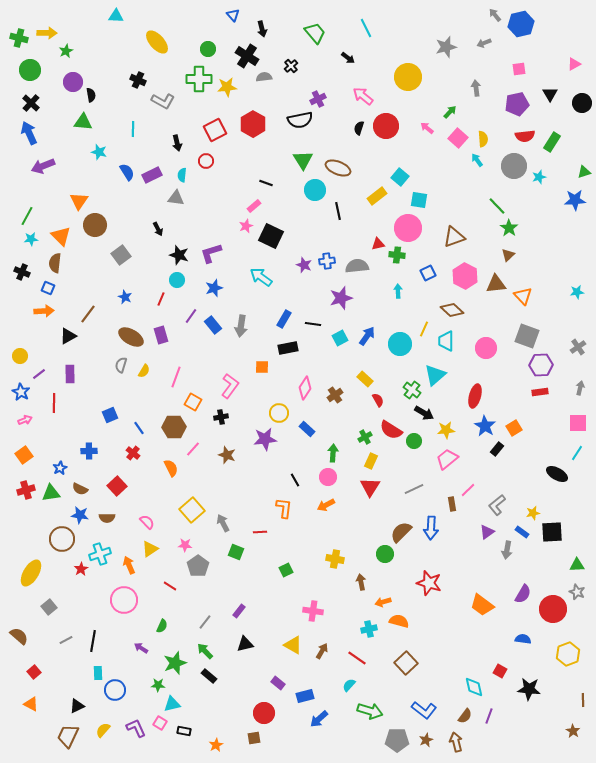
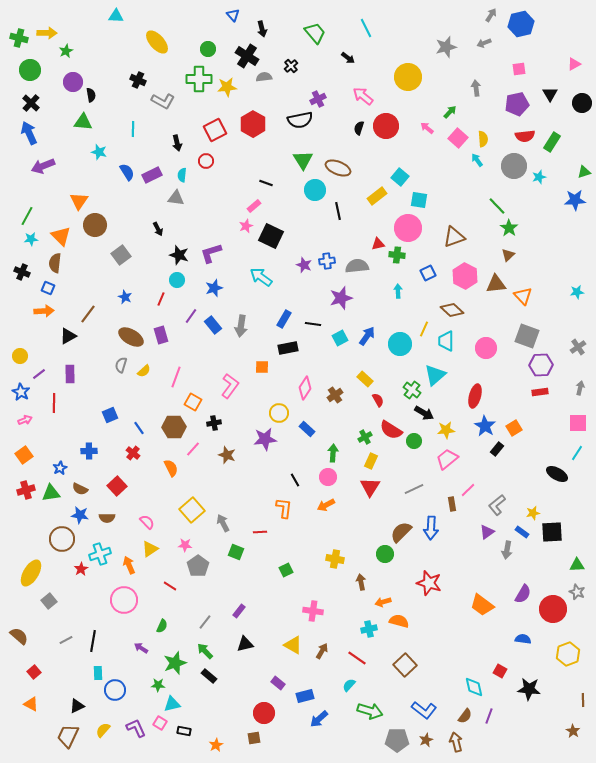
gray arrow at (495, 15): moved 4 px left; rotated 72 degrees clockwise
yellow semicircle at (144, 371): rotated 16 degrees clockwise
black cross at (221, 417): moved 7 px left, 6 px down
gray square at (49, 607): moved 6 px up
brown square at (406, 663): moved 1 px left, 2 px down
